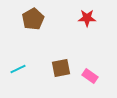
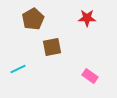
brown square: moved 9 px left, 21 px up
